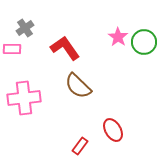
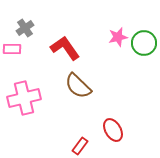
pink star: rotated 24 degrees clockwise
green circle: moved 1 px down
pink cross: rotated 8 degrees counterclockwise
